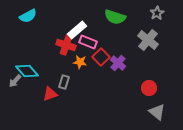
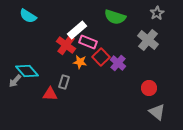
cyan semicircle: rotated 60 degrees clockwise
red cross: rotated 18 degrees clockwise
red triangle: rotated 21 degrees clockwise
